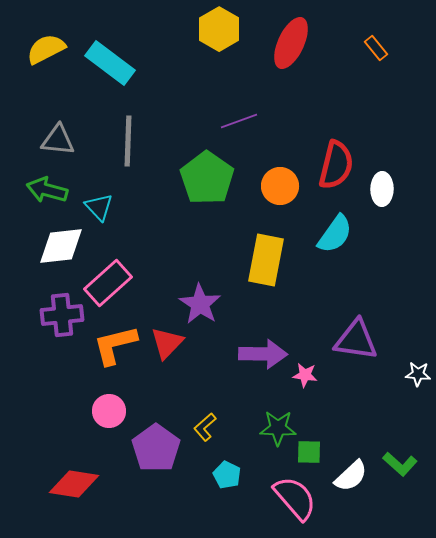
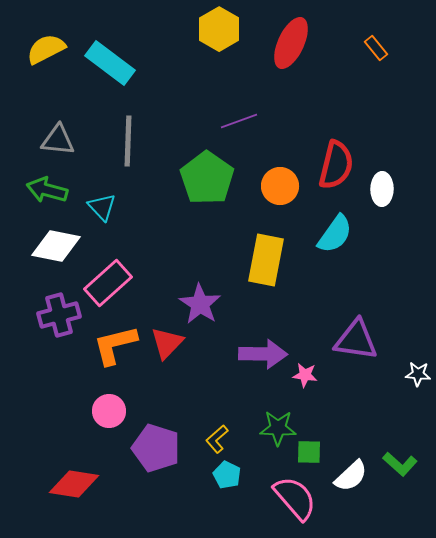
cyan triangle: moved 3 px right
white diamond: moved 5 px left; rotated 18 degrees clockwise
purple cross: moved 3 px left; rotated 9 degrees counterclockwise
yellow L-shape: moved 12 px right, 12 px down
purple pentagon: rotated 18 degrees counterclockwise
